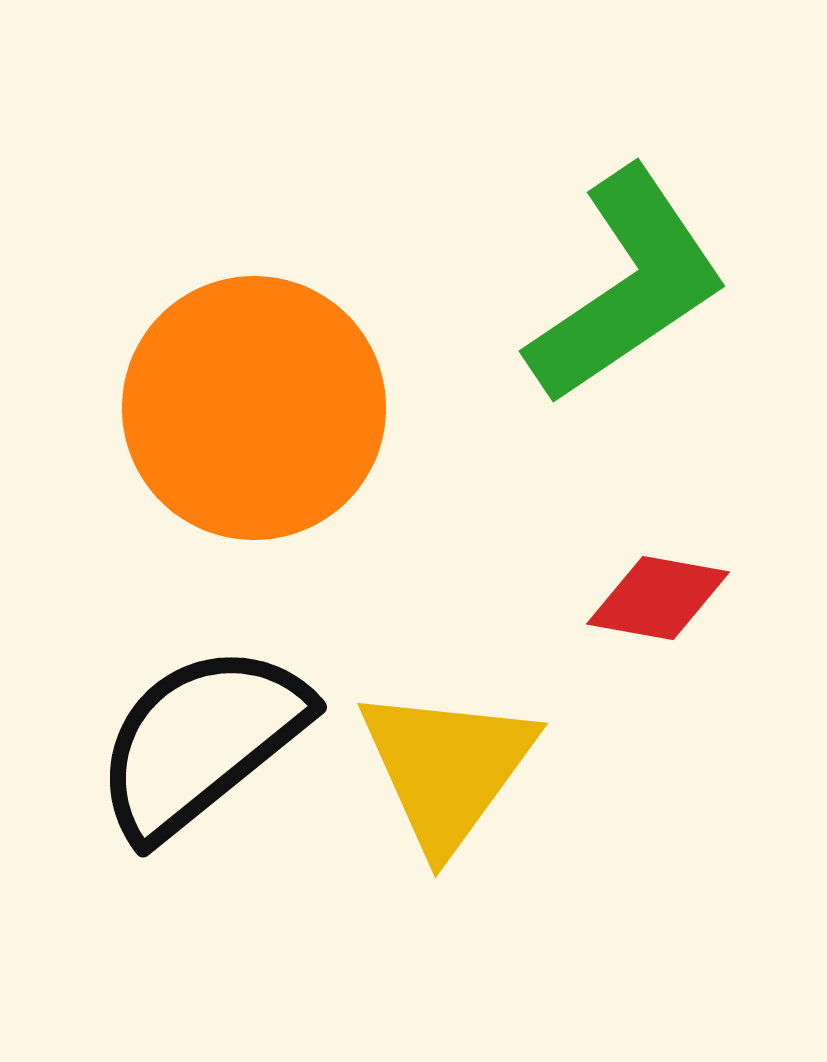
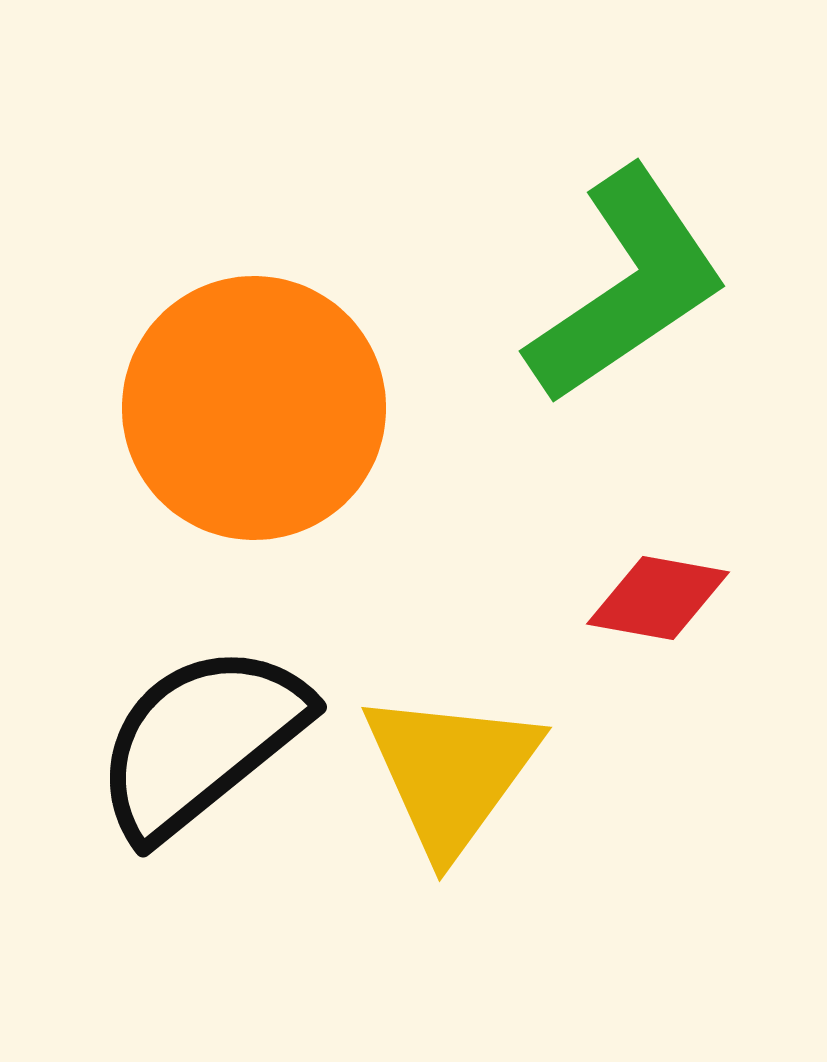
yellow triangle: moved 4 px right, 4 px down
